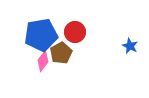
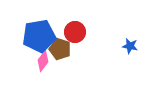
blue pentagon: moved 2 px left, 1 px down
blue star: rotated 14 degrees counterclockwise
brown pentagon: moved 1 px left, 4 px up; rotated 25 degrees counterclockwise
